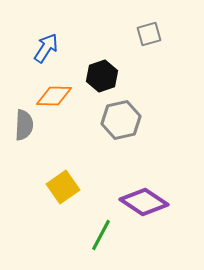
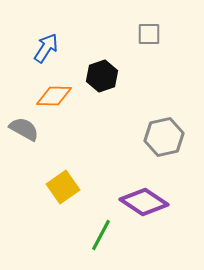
gray square: rotated 15 degrees clockwise
gray hexagon: moved 43 px right, 17 px down
gray semicircle: moved 4 px down; rotated 64 degrees counterclockwise
